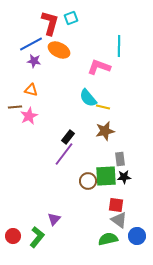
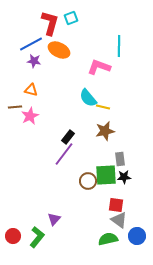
pink star: moved 1 px right
green square: moved 1 px up
